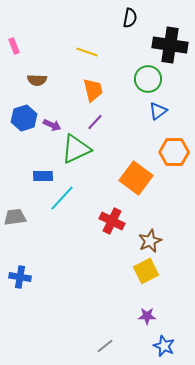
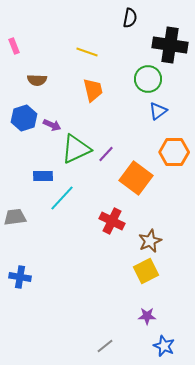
purple line: moved 11 px right, 32 px down
